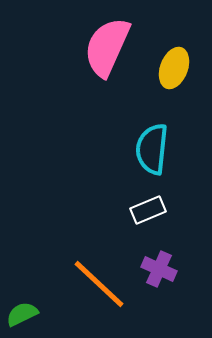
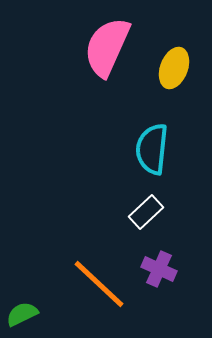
white rectangle: moved 2 px left, 2 px down; rotated 20 degrees counterclockwise
